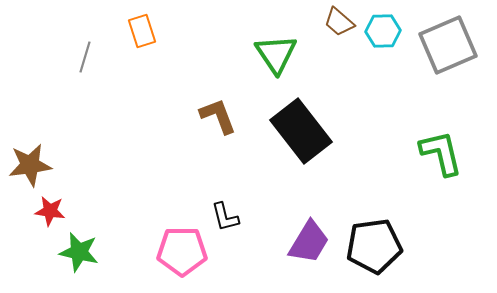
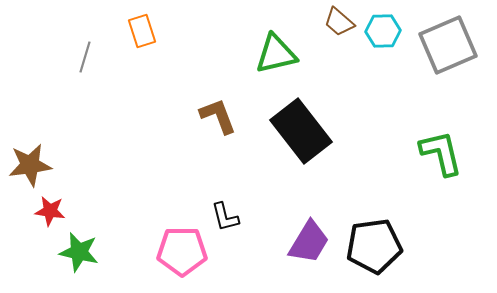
green triangle: rotated 51 degrees clockwise
